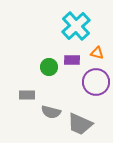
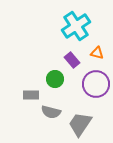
cyan cross: rotated 8 degrees clockwise
purple rectangle: rotated 49 degrees clockwise
green circle: moved 6 px right, 12 px down
purple circle: moved 2 px down
gray rectangle: moved 4 px right
gray trapezoid: rotated 100 degrees clockwise
